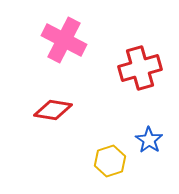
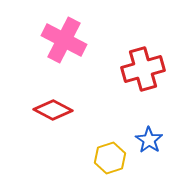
red cross: moved 3 px right, 1 px down
red diamond: rotated 18 degrees clockwise
yellow hexagon: moved 3 px up
